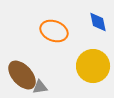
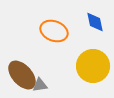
blue diamond: moved 3 px left
gray triangle: moved 2 px up
